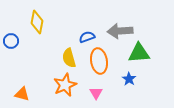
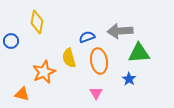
orange star: moved 21 px left, 13 px up
